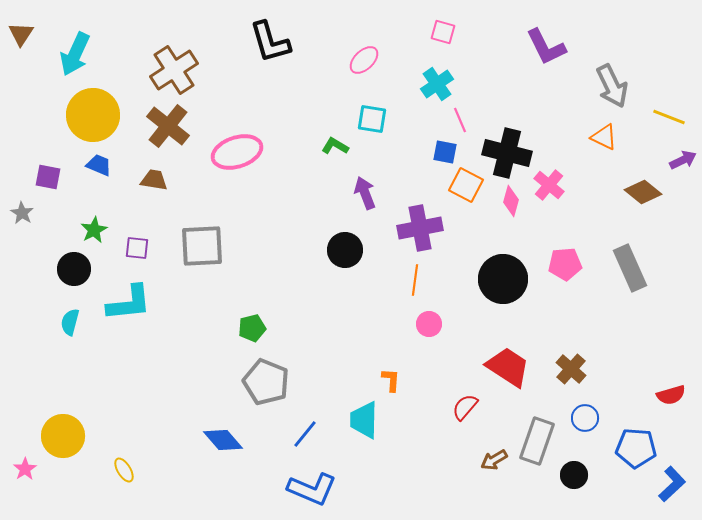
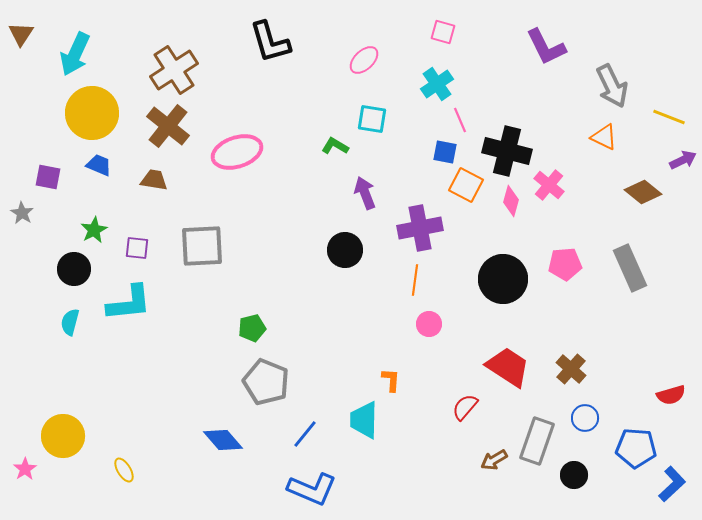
yellow circle at (93, 115): moved 1 px left, 2 px up
black cross at (507, 153): moved 2 px up
